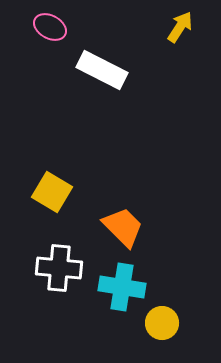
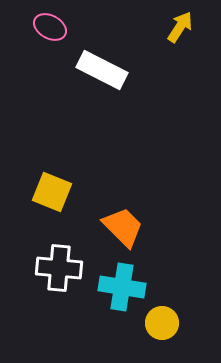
yellow square: rotated 9 degrees counterclockwise
